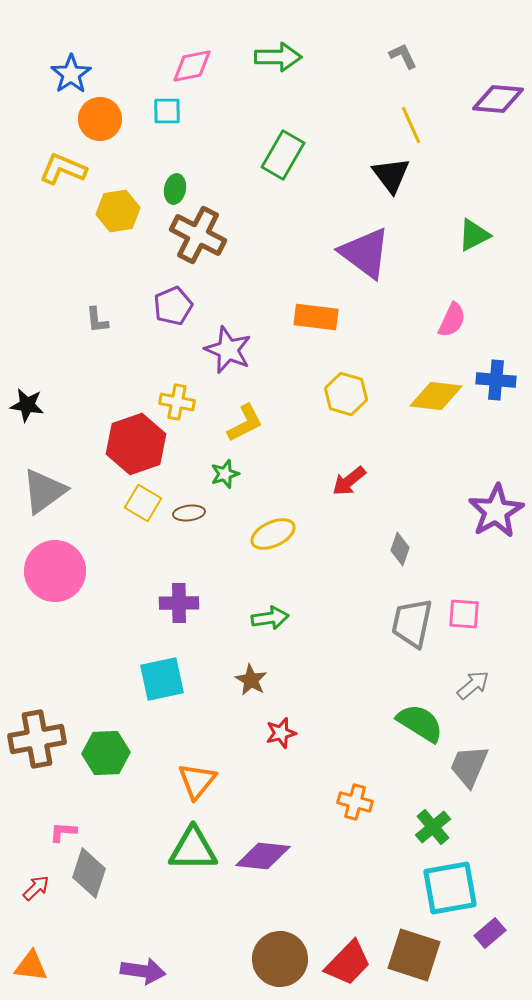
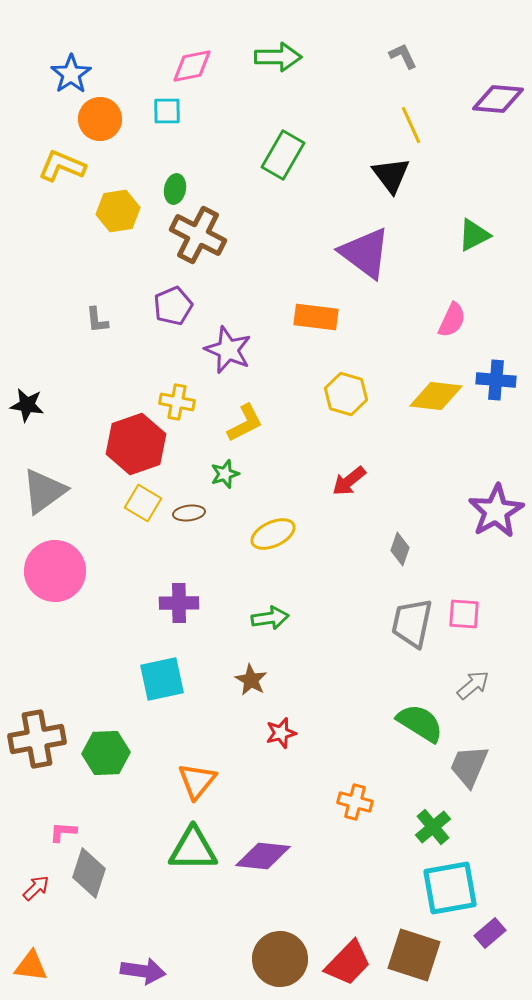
yellow L-shape at (63, 169): moved 1 px left, 3 px up
